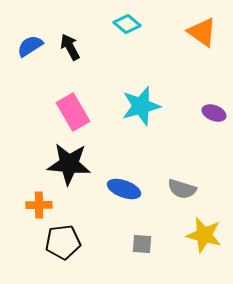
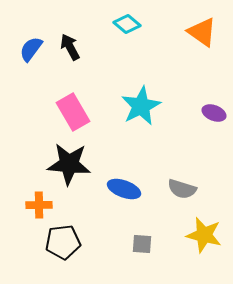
blue semicircle: moved 1 px right, 3 px down; rotated 20 degrees counterclockwise
cyan star: rotated 12 degrees counterclockwise
